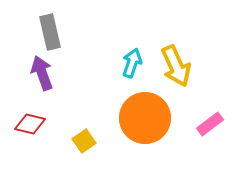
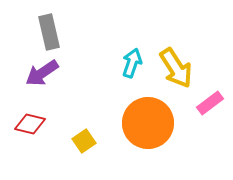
gray rectangle: moved 1 px left
yellow arrow: moved 2 px down; rotated 9 degrees counterclockwise
purple arrow: rotated 104 degrees counterclockwise
orange circle: moved 3 px right, 5 px down
pink rectangle: moved 21 px up
